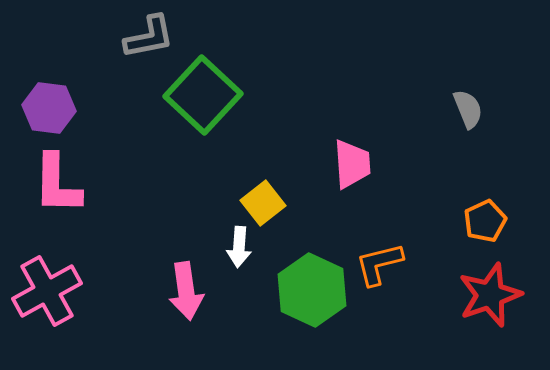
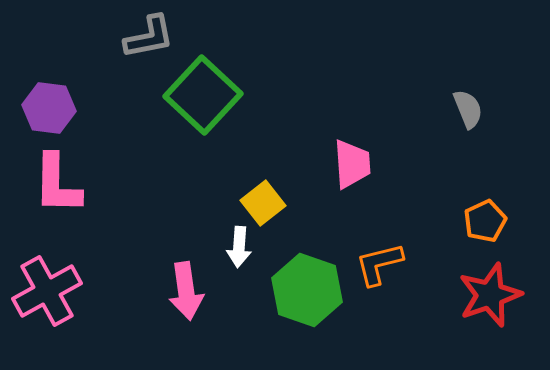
green hexagon: moved 5 px left; rotated 6 degrees counterclockwise
